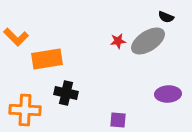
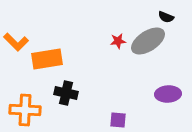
orange L-shape: moved 5 px down
